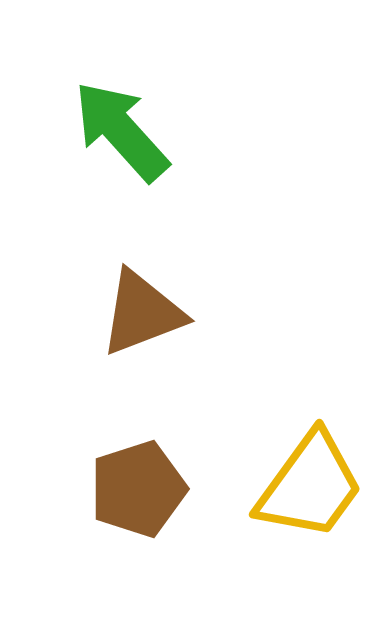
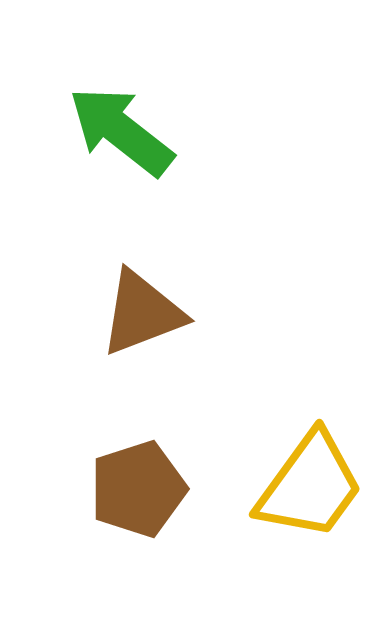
green arrow: rotated 10 degrees counterclockwise
